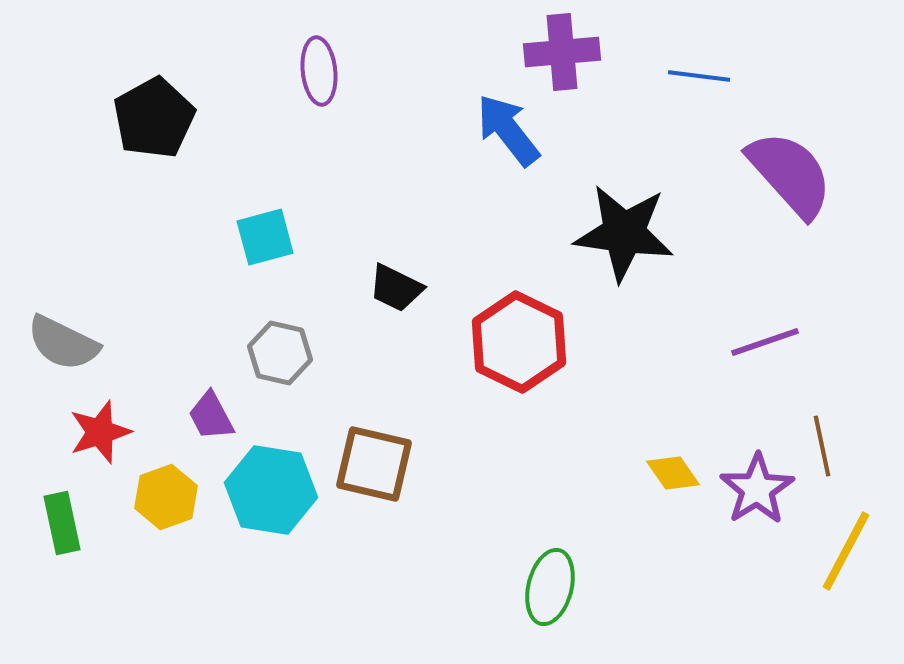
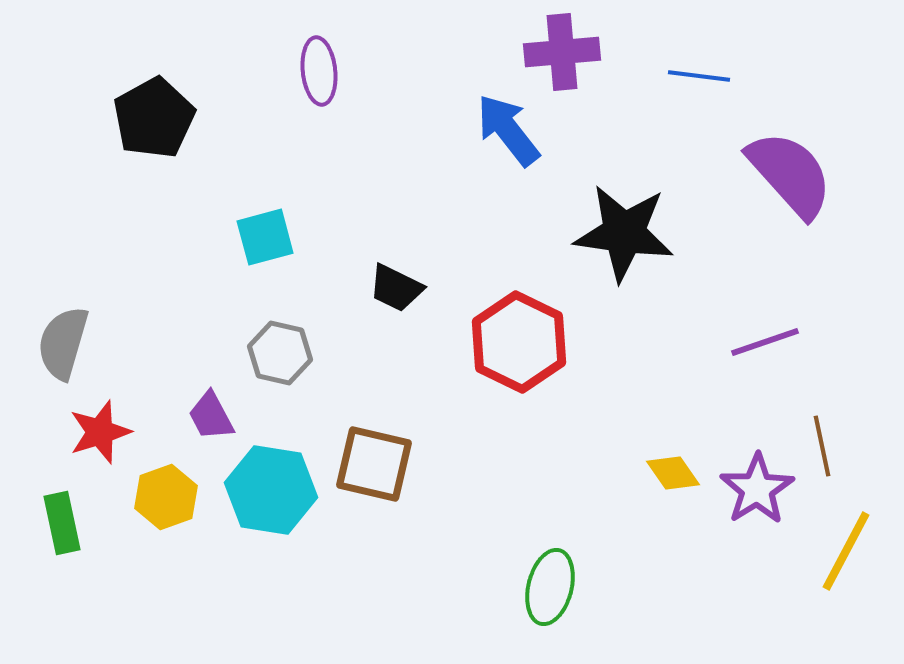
gray semicircle: rotated 80 degrees clockwise
